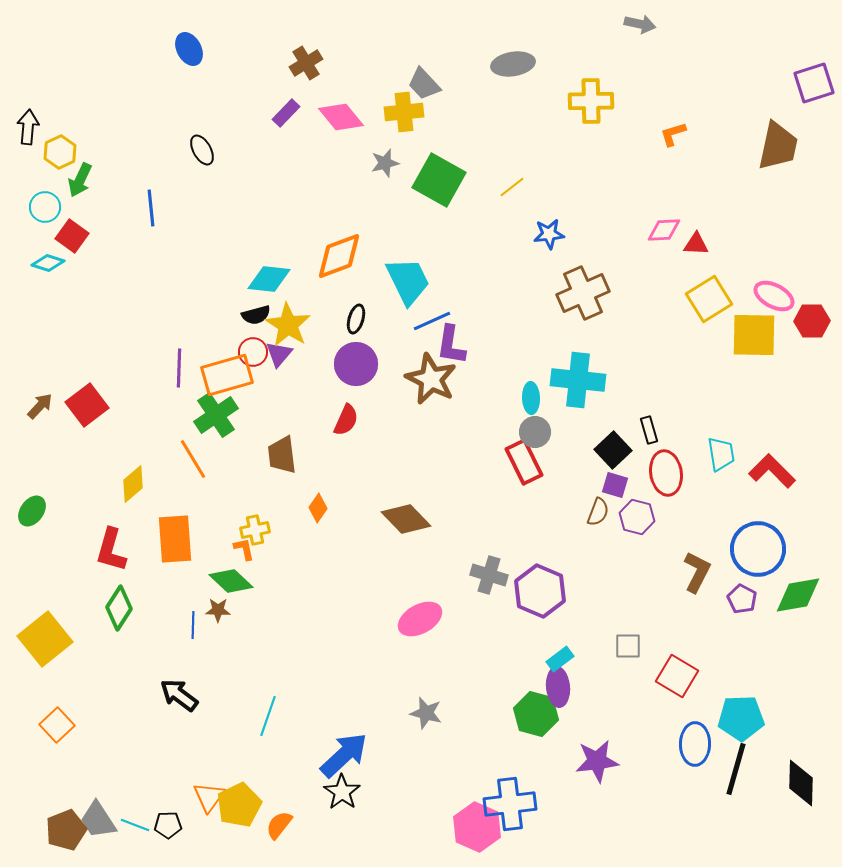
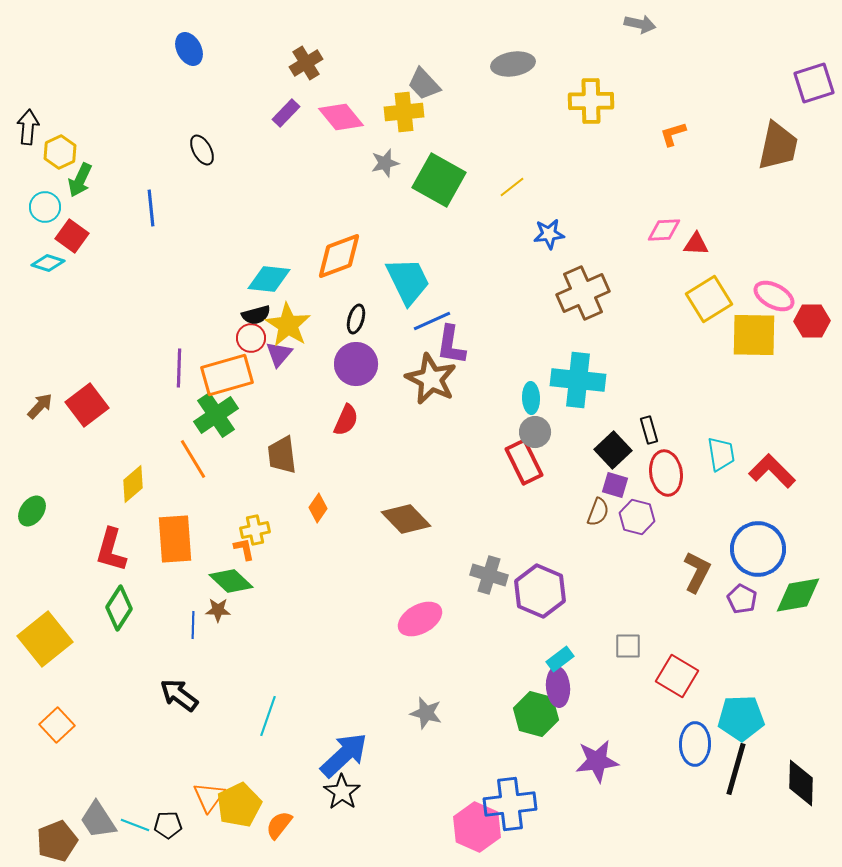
red circle at (253, 352): moved 2 px left, 14 px up
brown pentagon at (66, 830): moved 9 px left, 11 px down
